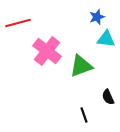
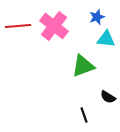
red line: moved 3 px down; rotated 10 degrees clockwise
pink cross: moved 7 px right, 25 px up
green triangle: moved 2 px right
black semicircle: rotated 35 degrees counterclockwise
